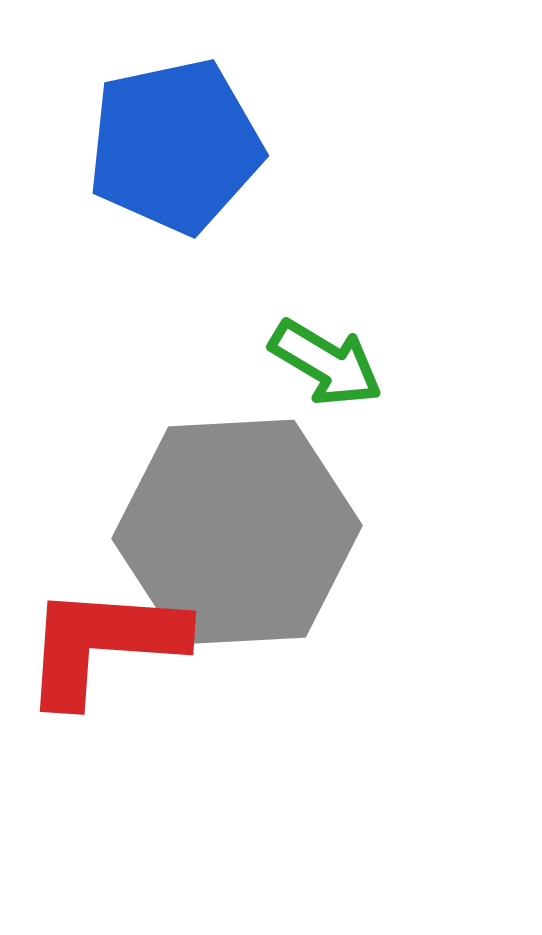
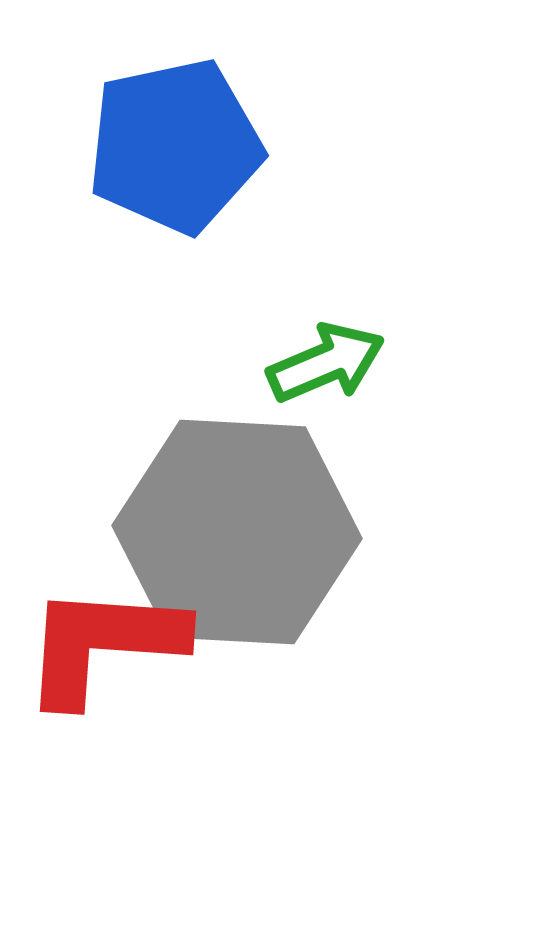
green arrow: rotated 54 degrees counterclockwise
gray hexagon: rotated 6 degrees clockwise
